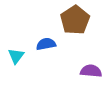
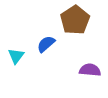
blue semicircle: rotated 30 degrees counterclockwise
purple semicircle: moved 1 px left, 1 px up
